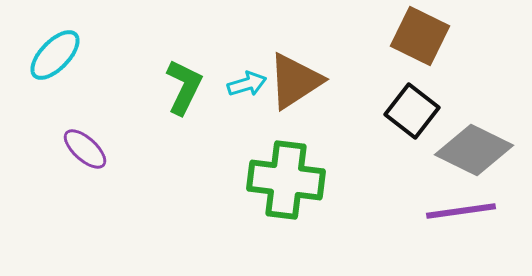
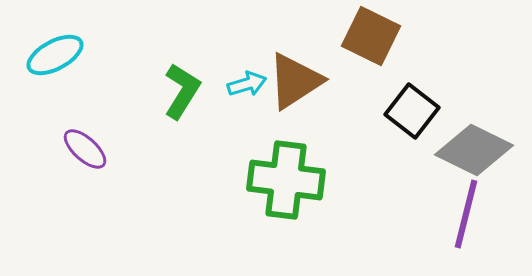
brown square: moved 49 px left
cyan ellipse: rotated 18 degrees clockwise
green L-shape: moved 2 px left, 4 px down; rotated 6 degrees clockwise
purple line: moved 5 px right, 3 px down; rotated 68 degrees counterclockwise
